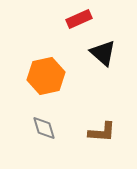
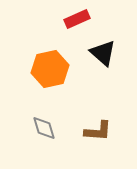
red rectangle: moved 2 px left
orange hexagon: moved 4 px right, 7 px up
brown L-shape: moved 4 px left, 1 px up
